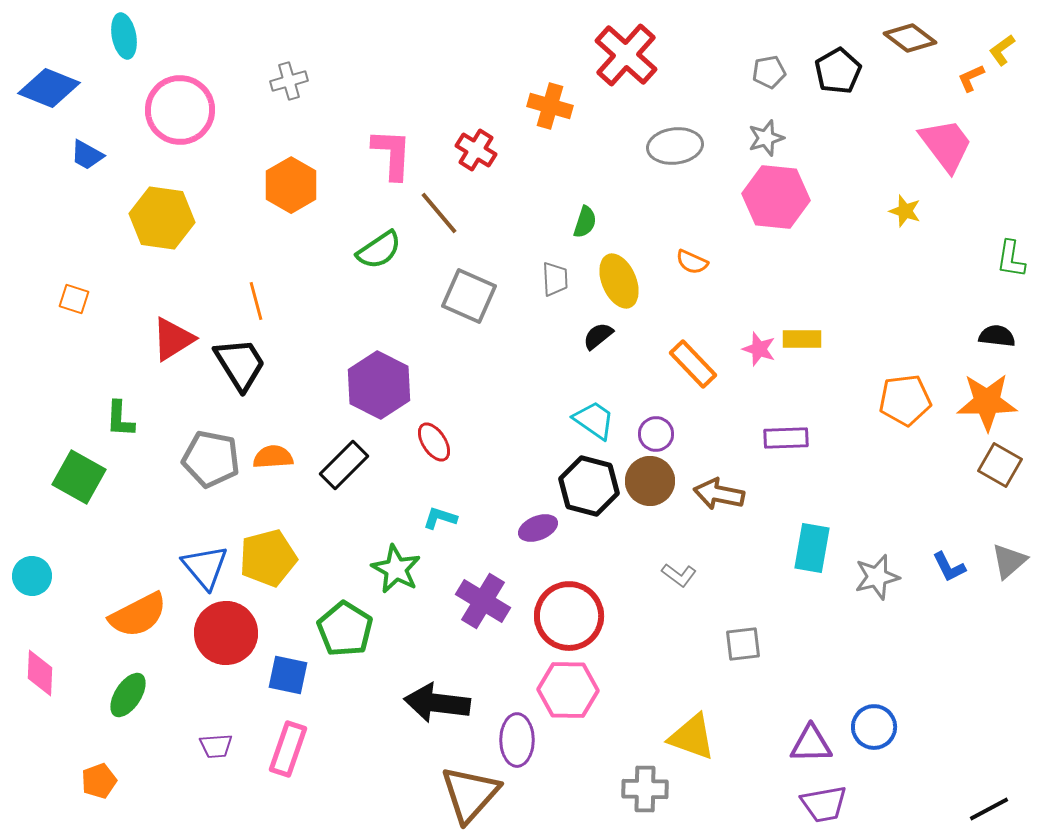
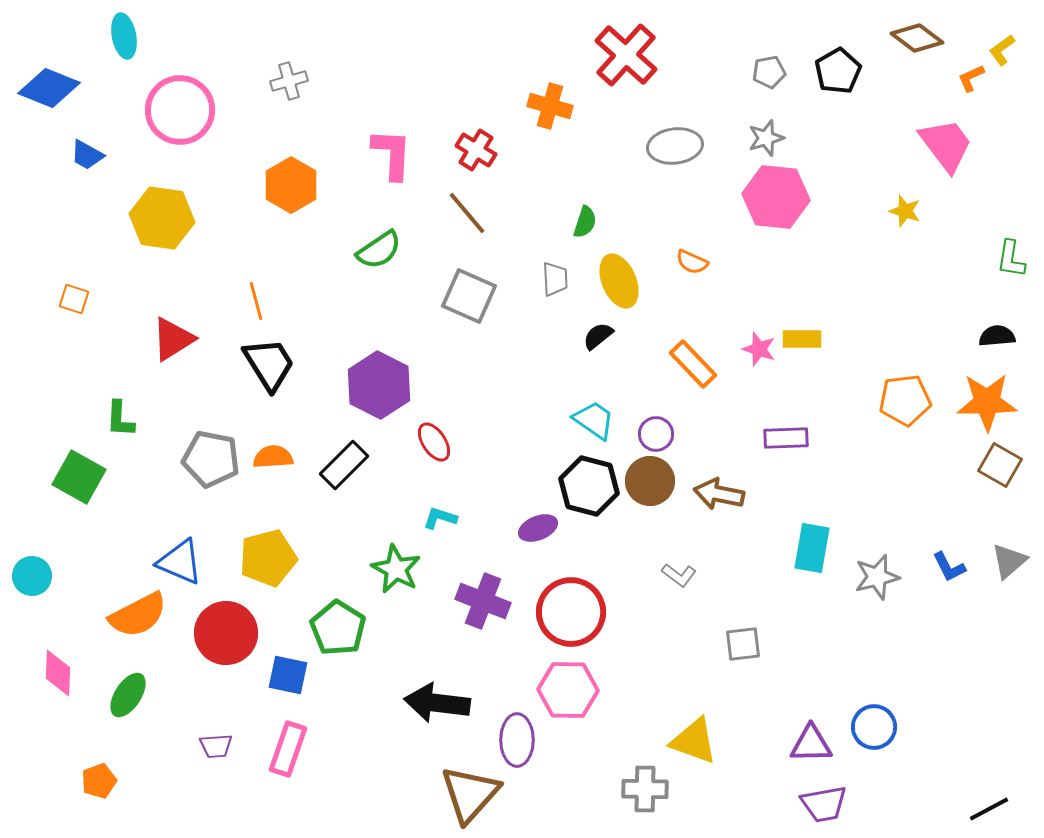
brown diamond at (910, 38): moved 7 px right
brown line at (439, 213): moved 28 px right
black semicircle at (997, 336): rotated 12 degrees counterclockwise
black trapezoid at (240, 364): moved 29 px right
blue triangle at (205, 567): moved 25 px left, 5 px up; rotated 27 degrees counterclockwise
purple cross at (483, 601): rotated 10 degrees counterclockwise
red circle at (569, 616): moved 2 px right, 4 px up
green pentagon at (345, 629): moved 7 px left, 1 px up
pink diamond at (40, 673): moved 18 px right
yellow triangle at (692, 737): moved 2 px right, 4 px down
